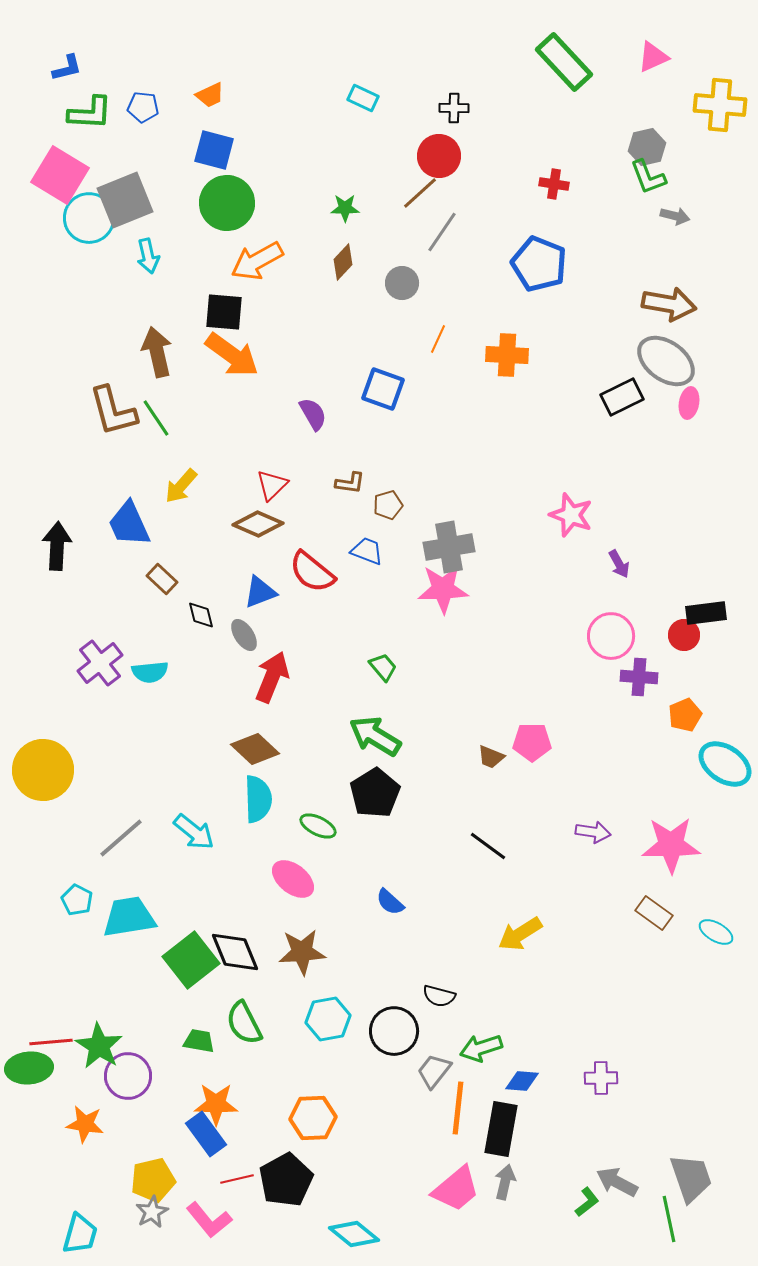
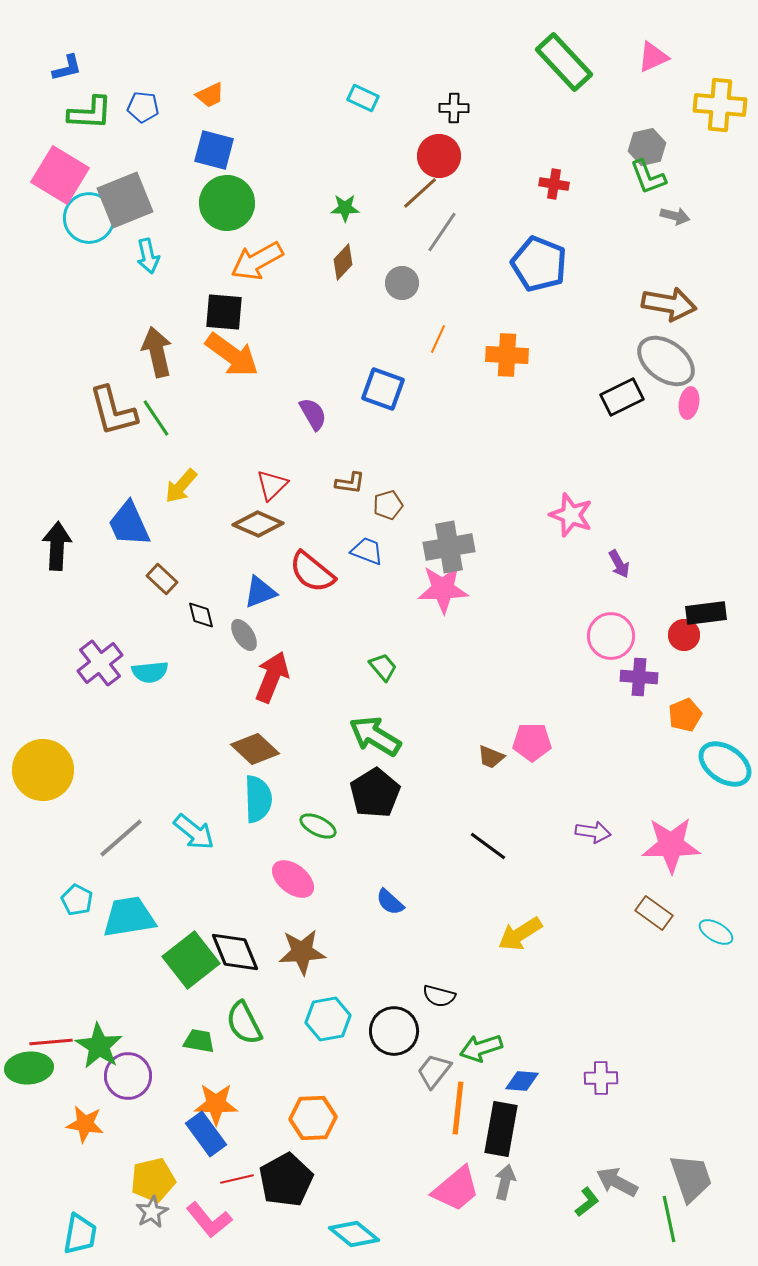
cyan trapezoid at (80, 1234): rotated 6 degrees counterclockwise
